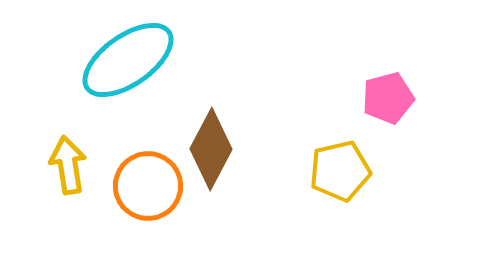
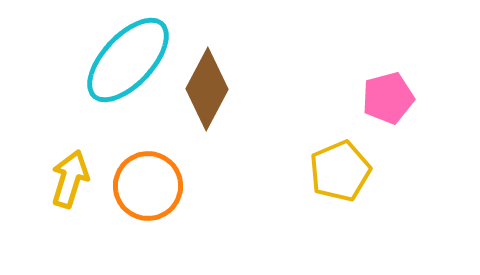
cyan ellipse: rotated 12 degrees counterclockwise
brown diamond: moved 4 px left, 60 px up
yellow arrow: moved 2 px right, 14 px down; rotated 26 degrees clockwise
yellow pentagon: rotated 10 degrees counterclockwise
